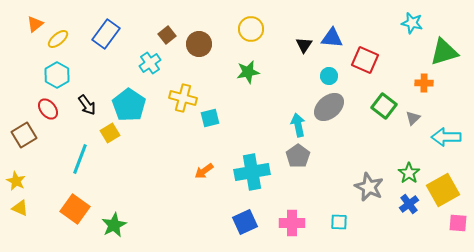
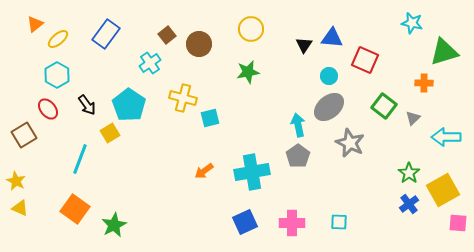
gray star at (369, 187): moved 19 px left, 44 px up
